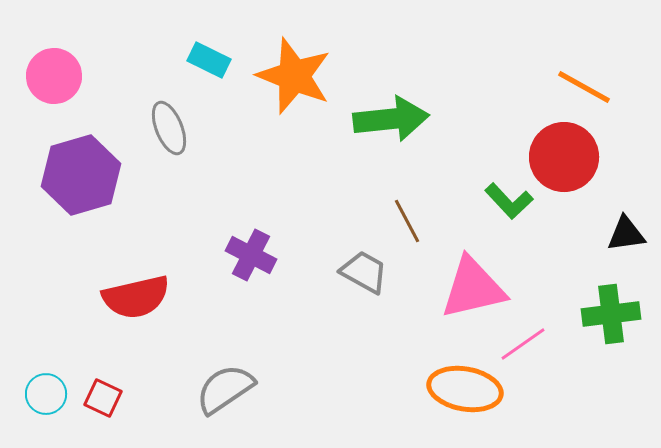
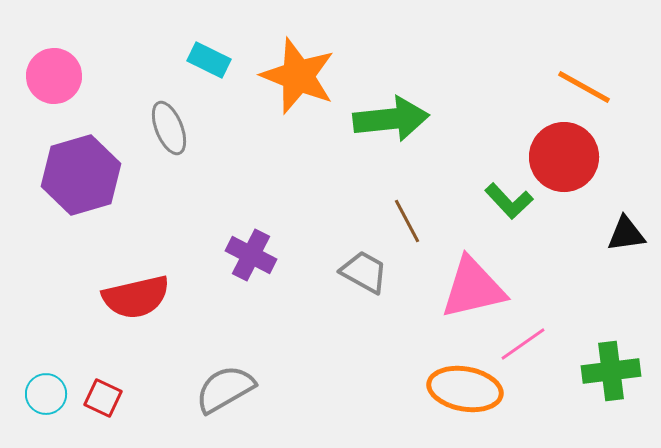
orange star: moved 4 px right
green cross: moved 57 px down
gray semicircle: rotated 4 degrees clockwise
